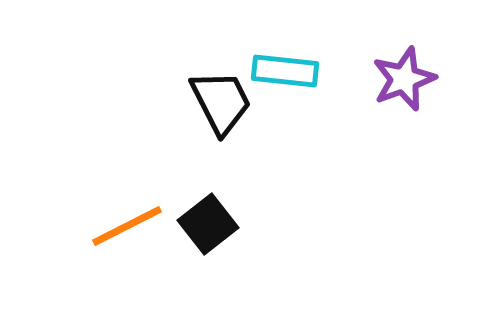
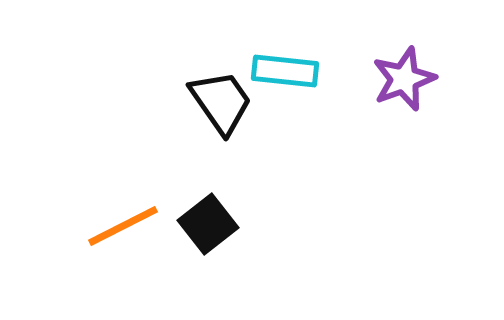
black trapezoid: rotated 8 degrees counterclockwise
orange line: moved 4 px left
